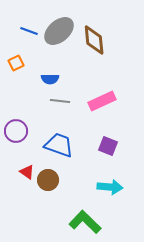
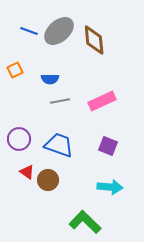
orange square: moved 1 px left, 7 px down
gray line: rotated 18 degrees counterclockwise
purple circle: moved 3 px right, 8 px down
